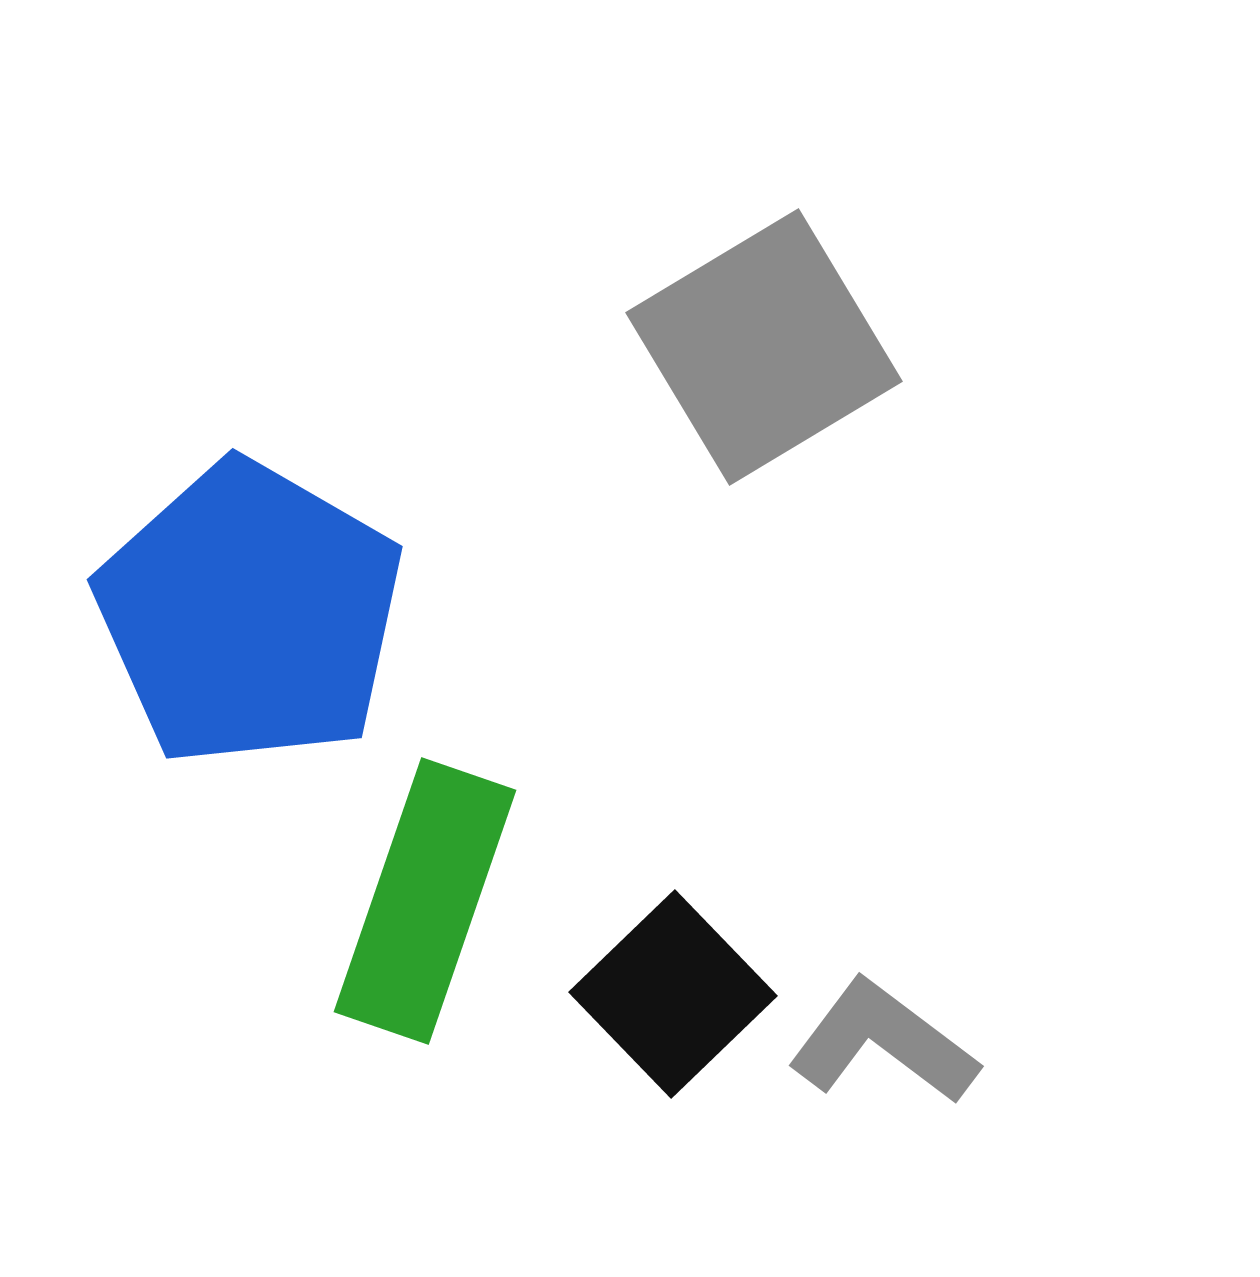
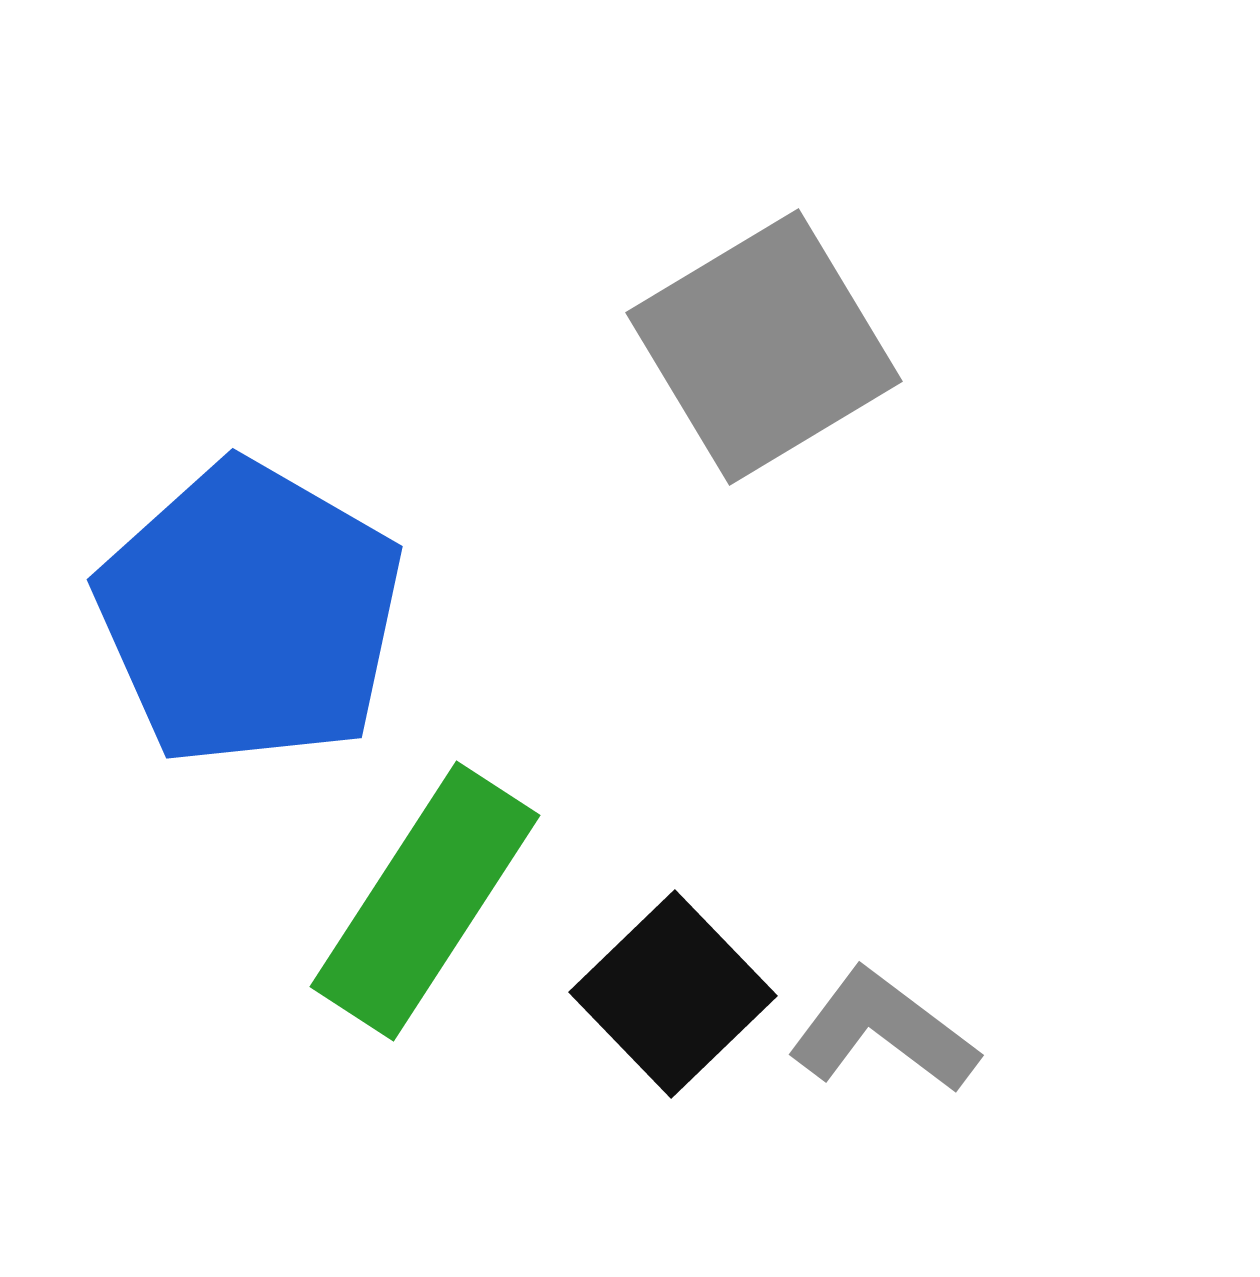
green rectangle: rotated 14 degrees clockwise
gray L-shape: moved 11 px up
